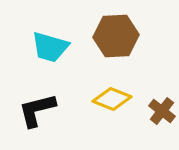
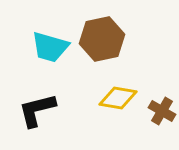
brown hexagon: moved 14 px left, 3 px down; rotated 9 degrees counterclockwise
yellow diamond: moved 6 px right, 1 px up; rotated 12 degrees counterclockwise
brown cross: rotated 8 degrees counterclockwise
